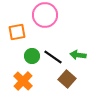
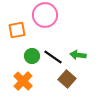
orange square: moved 2 px up
